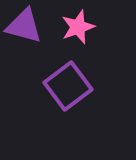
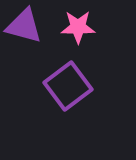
pink star: rotated 20 degrees clockwise
